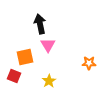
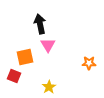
yellow star: moved 6 px down
